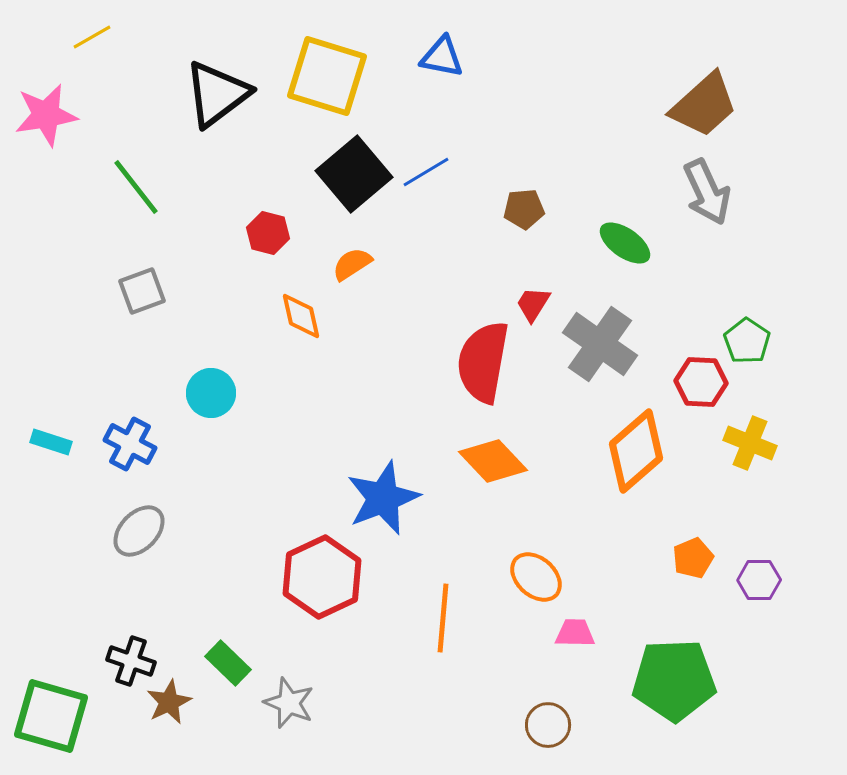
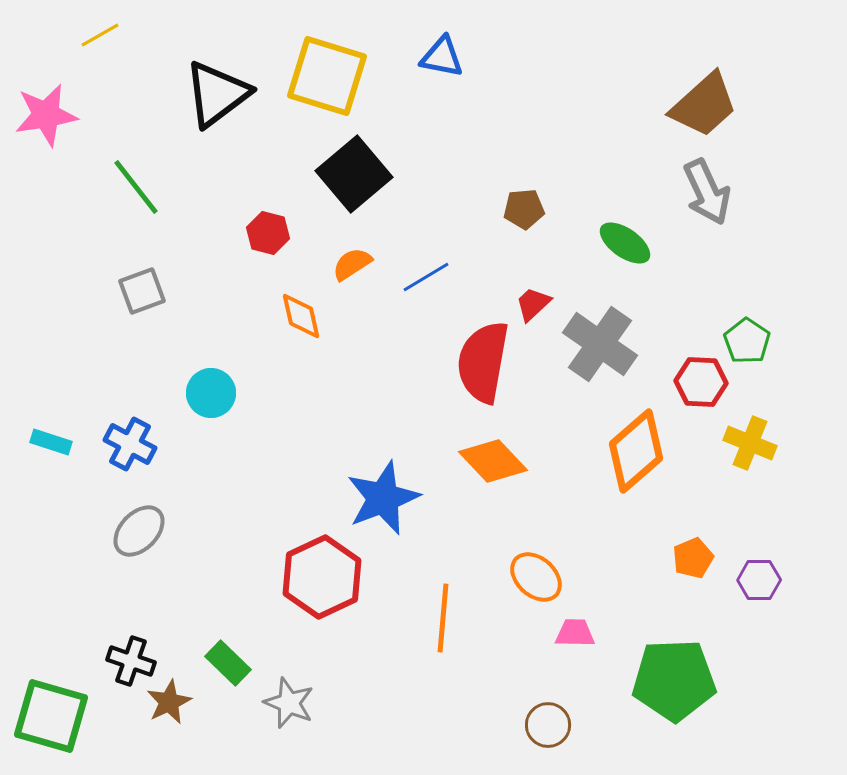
yellow line at (92, 37): moved 8 px right, 2 px up
blue line at (426, 172): moved 105 px down
red trapezoid at (533, 304): rotated 15 degrees clockwise
